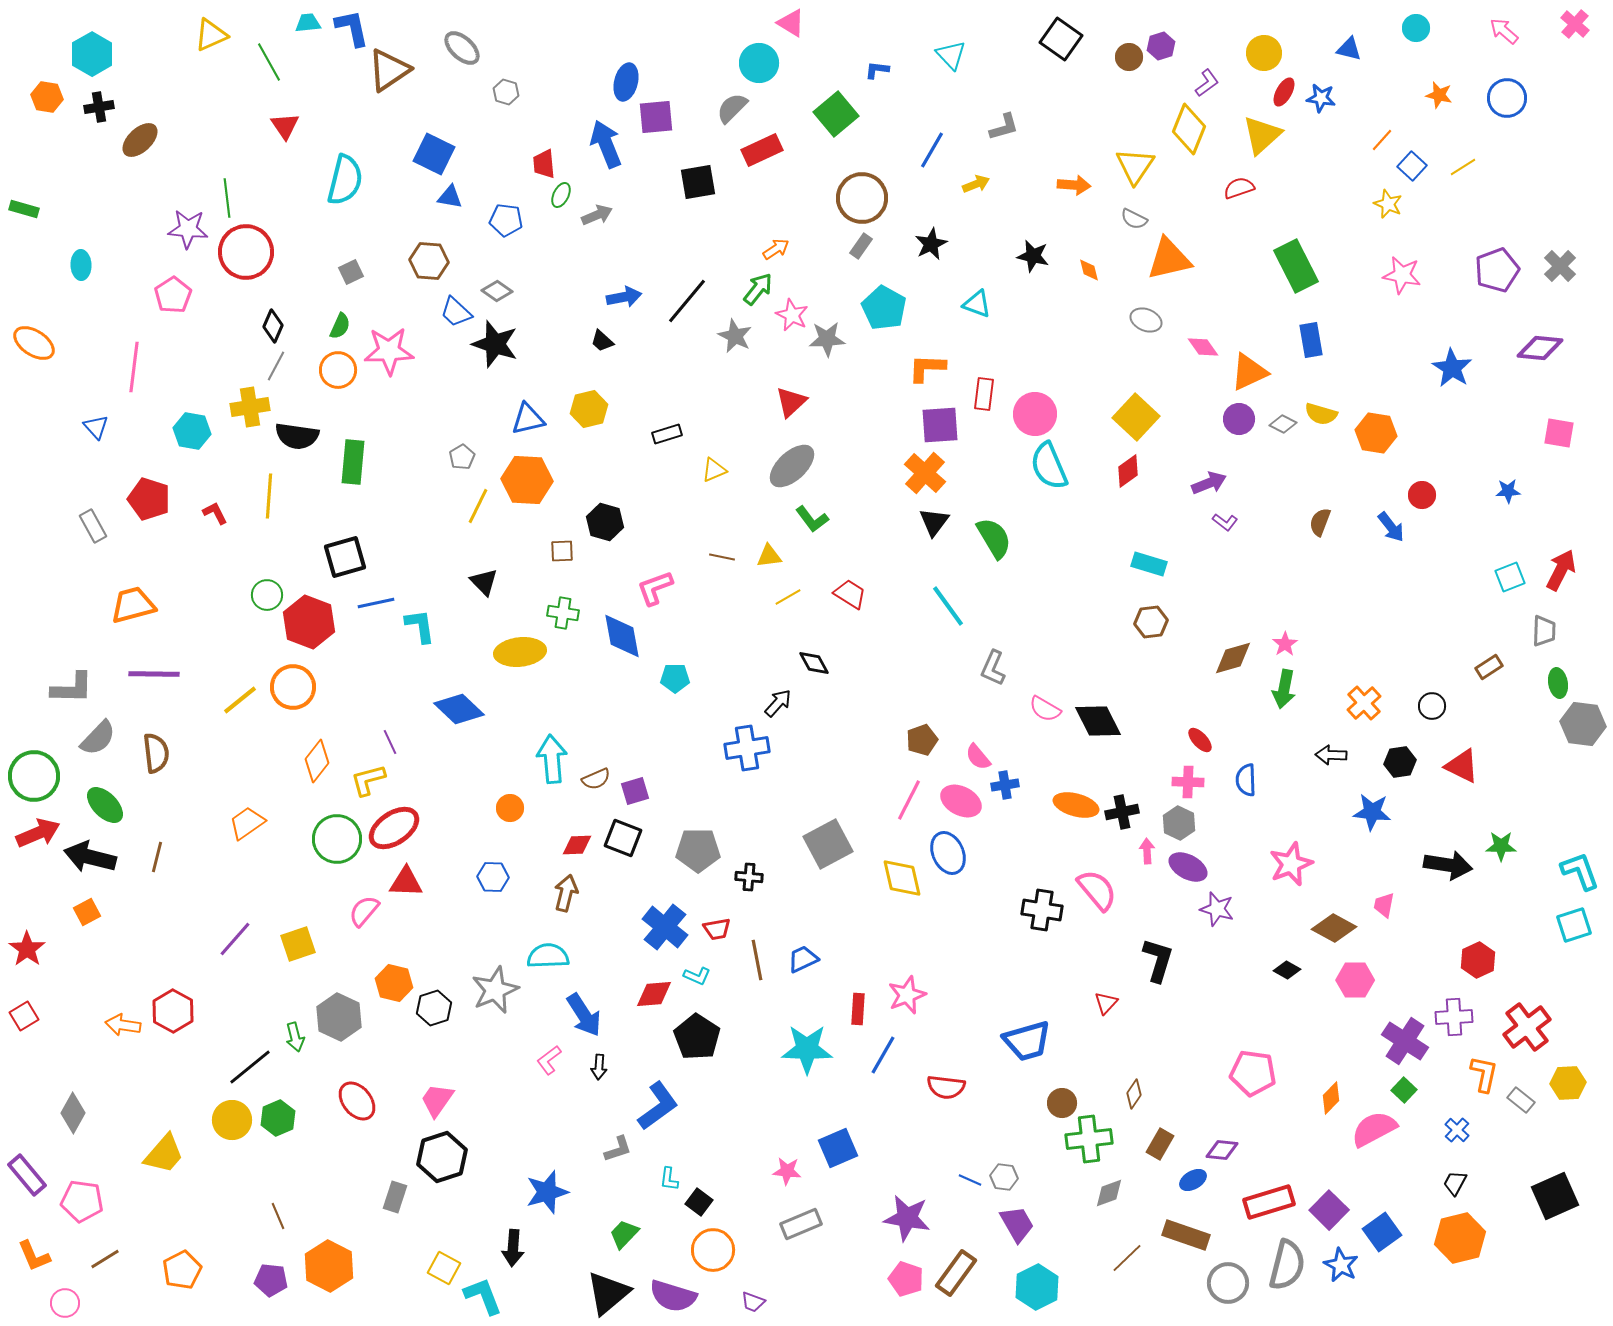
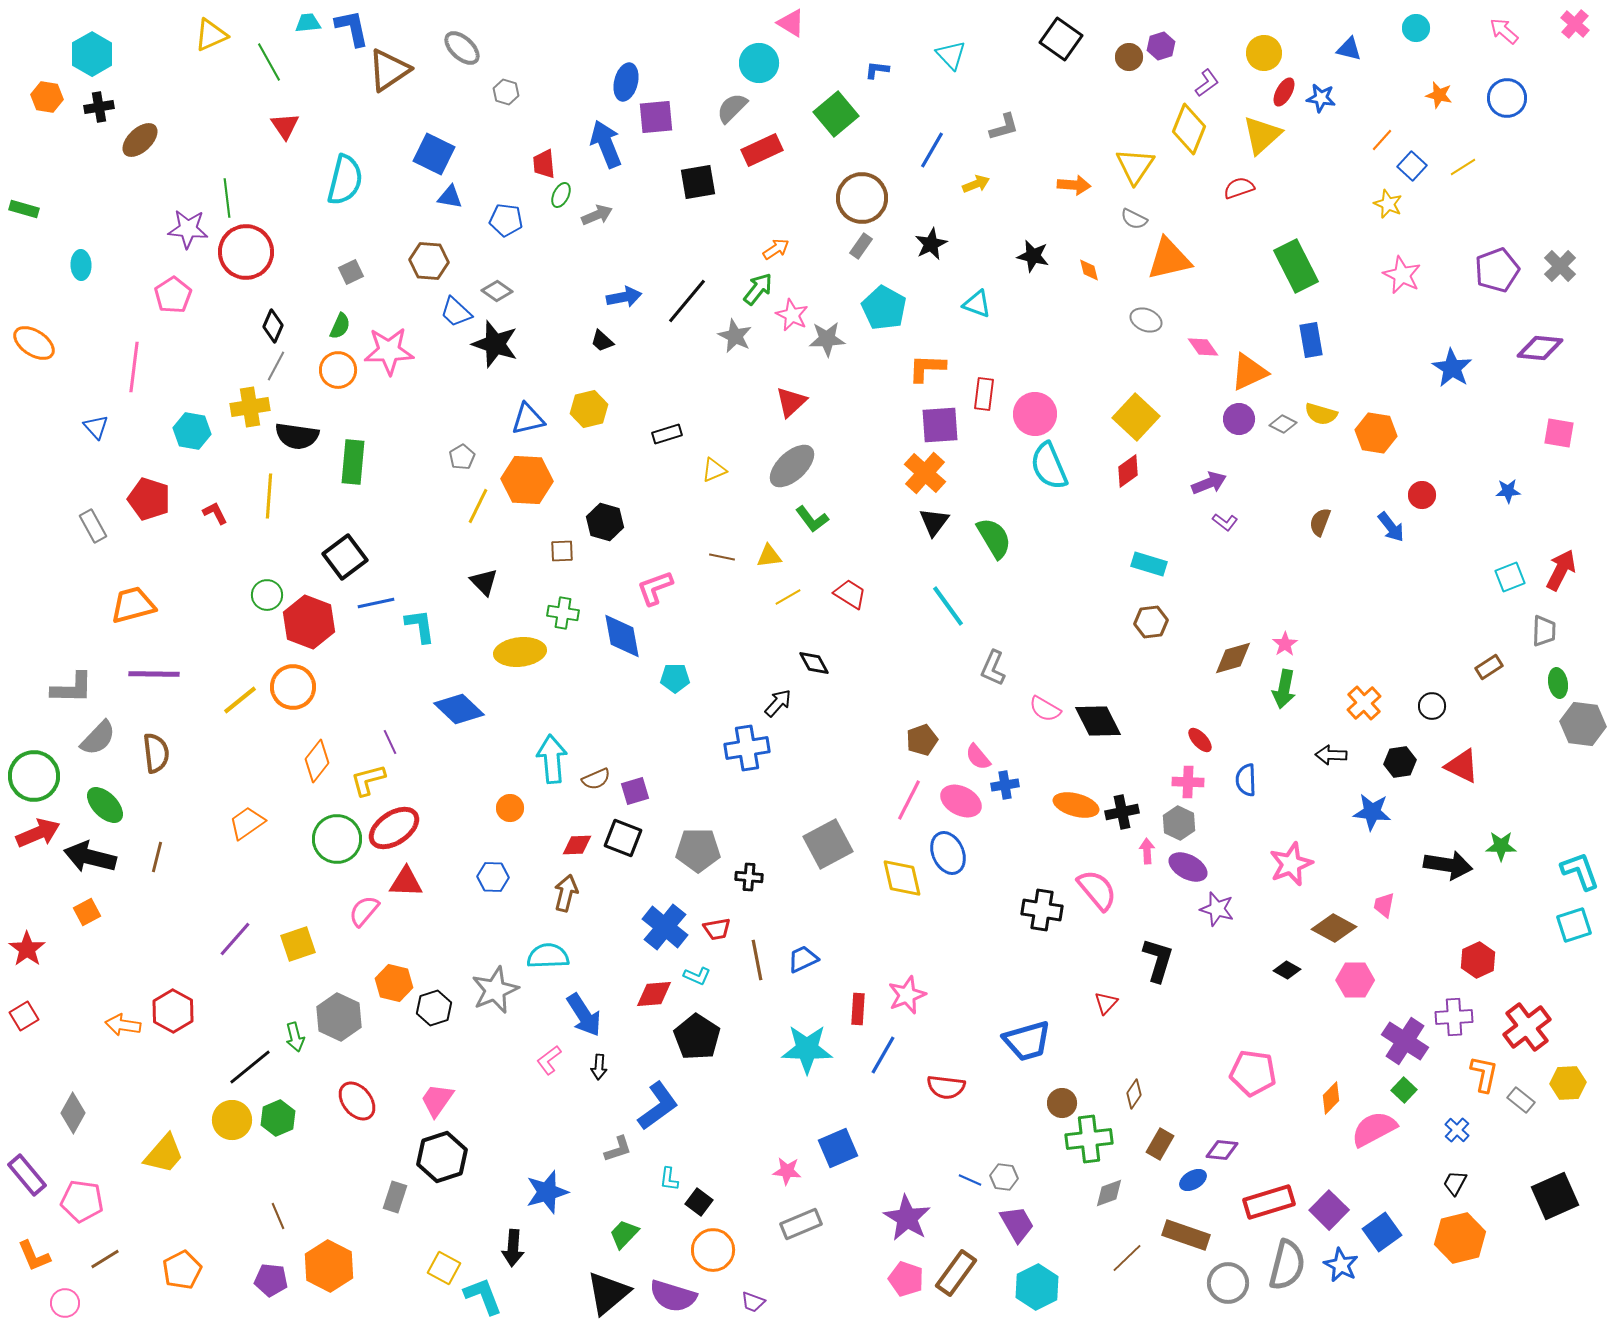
pink star at (1402, 275): rotated 15 degrees clockwise
black square at (345, 557): rotated 21 degrees counterclockwise
purple star at (907, 1218): rotated 21 degrees clockwise
